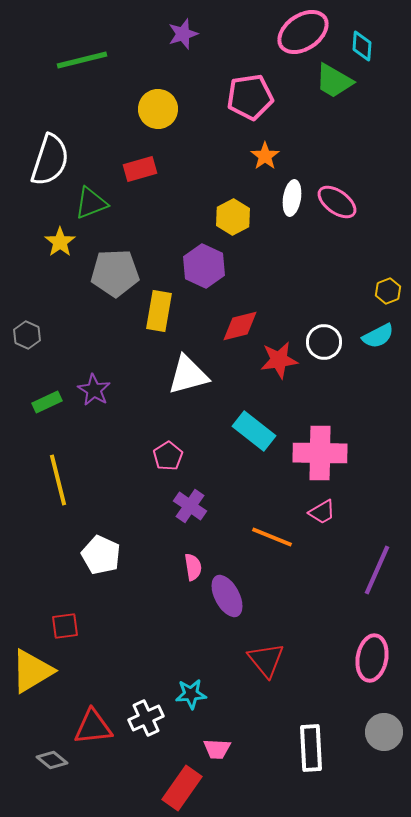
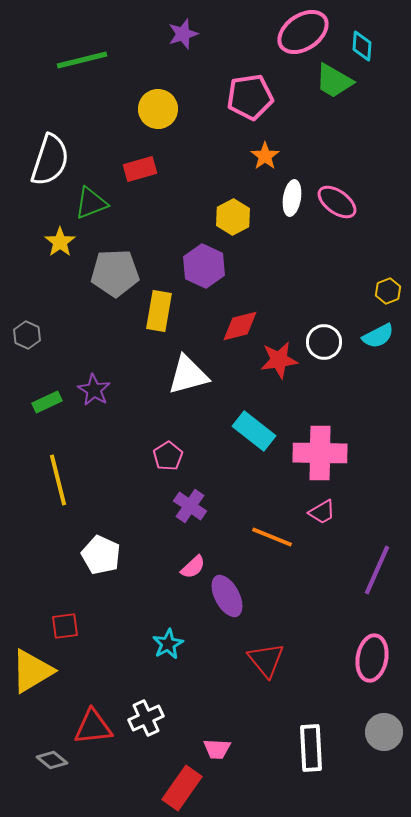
pink semicircle at (193, 567): rotated 56 degrees clockwise
cyan star at (191, 694): moved 23 px left, 50 px up; rotated 24 degrees counterclockwise
